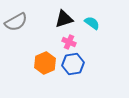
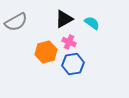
black triangle: rotated 12 degrees counterclockwise
orange hexagon: moved 1 px right, 11 px up; rotated 10 degrees clockwise
